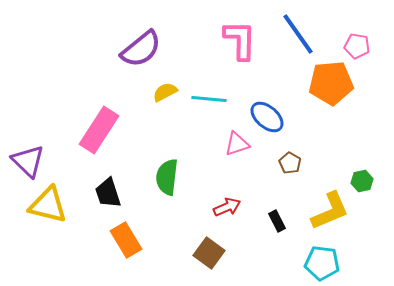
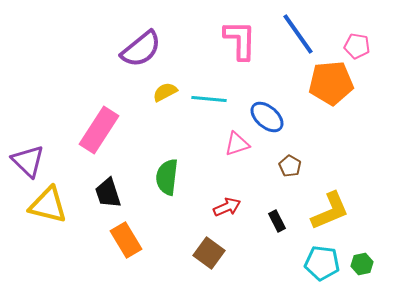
brown pentagon: moved 3 px down
green hexagon: moved 83 px down
